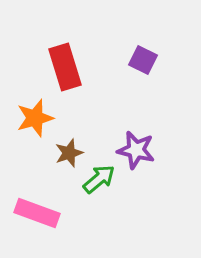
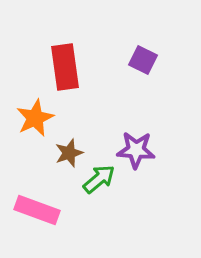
red rectangle: rotated 9 degrees clockwise
orange star: rotated 9 degrees counterclockwise
purple star: rotated 9 degrees counterclockwise
pink rectangle: moved 3 px up
